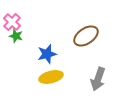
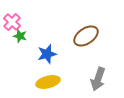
green star: moved 4 px right
yellow ellipse: moved 3 px left, 5 px down
